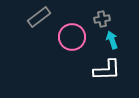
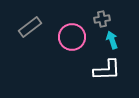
gray rectangle: moved 9 px left, 10 px down
